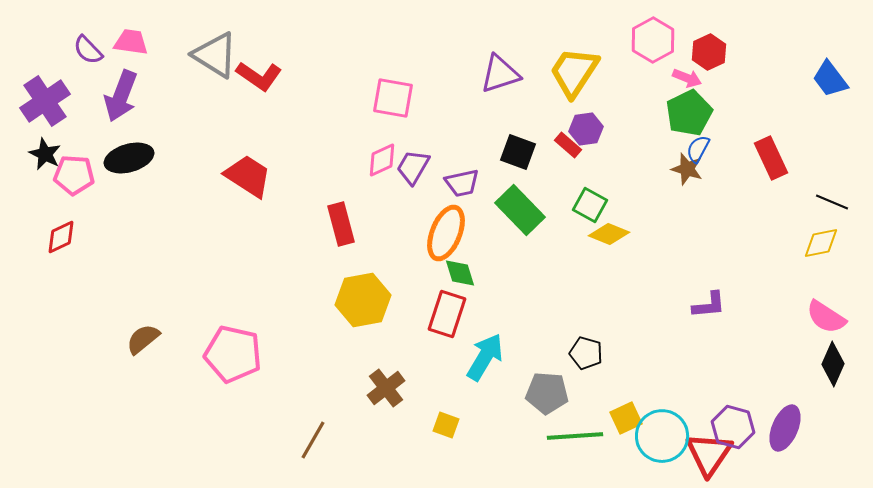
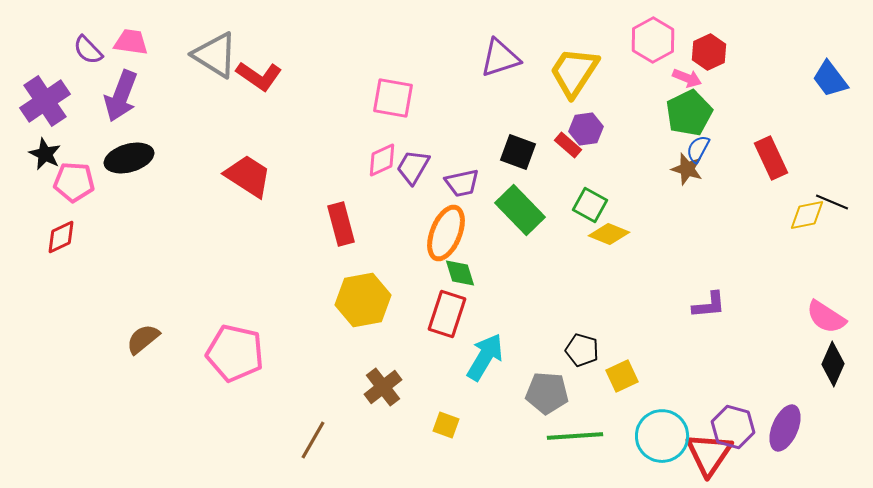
purple triangle at (500, 74): moved 16 px up
pink pentagon at (74, 175): moved 7 px down
yellow diamond at (821, 243): moved 14 px left, 28 px up
black pentagon at (586, 353): moved 4 px left, 3 px up
pink pentagon at (233, 354): moved 2 px right, 1 px up
brown cross at (386, 388): moved 3 px left, 1 px up
yellow square at (626, 418): moved 4 px left, 42 px up
